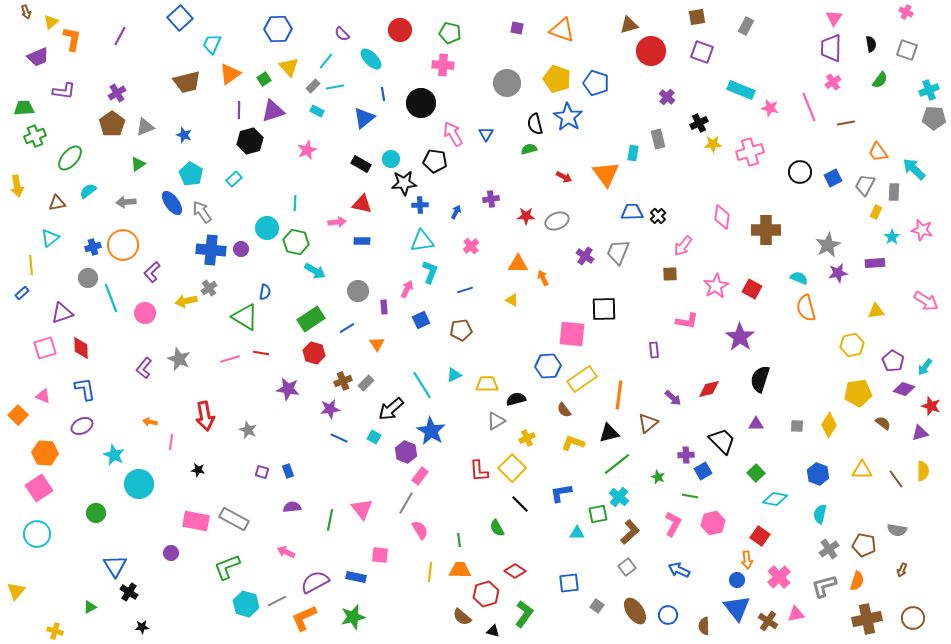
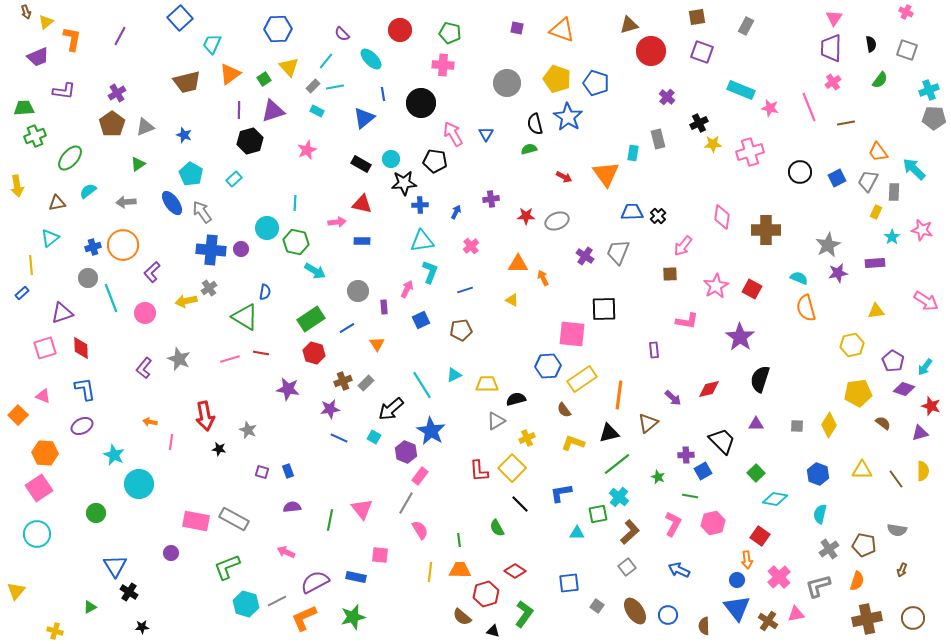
yellow triangle at (51, 22): moved 5 px left
blue square at (833, 178): moved 4 px right
gray trapezoid at (865, 185): moved 3 px right, 4 px up
black star at (198, 470): moved 21 px right, 21 px up
gray L-shape at (824, 586): moved 6 px left
